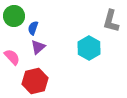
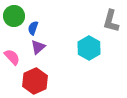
red hexagon: rotated 10 degrees counterclockwise
